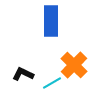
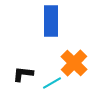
orange cross: moved 2 px up
black L-shape: rotated 20 degrees counterclockwise
